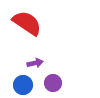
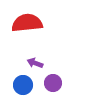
red semicircle: rotated 40 degrees counterclockwise
purple arrow: rotated 147 degrees counterclockwise
